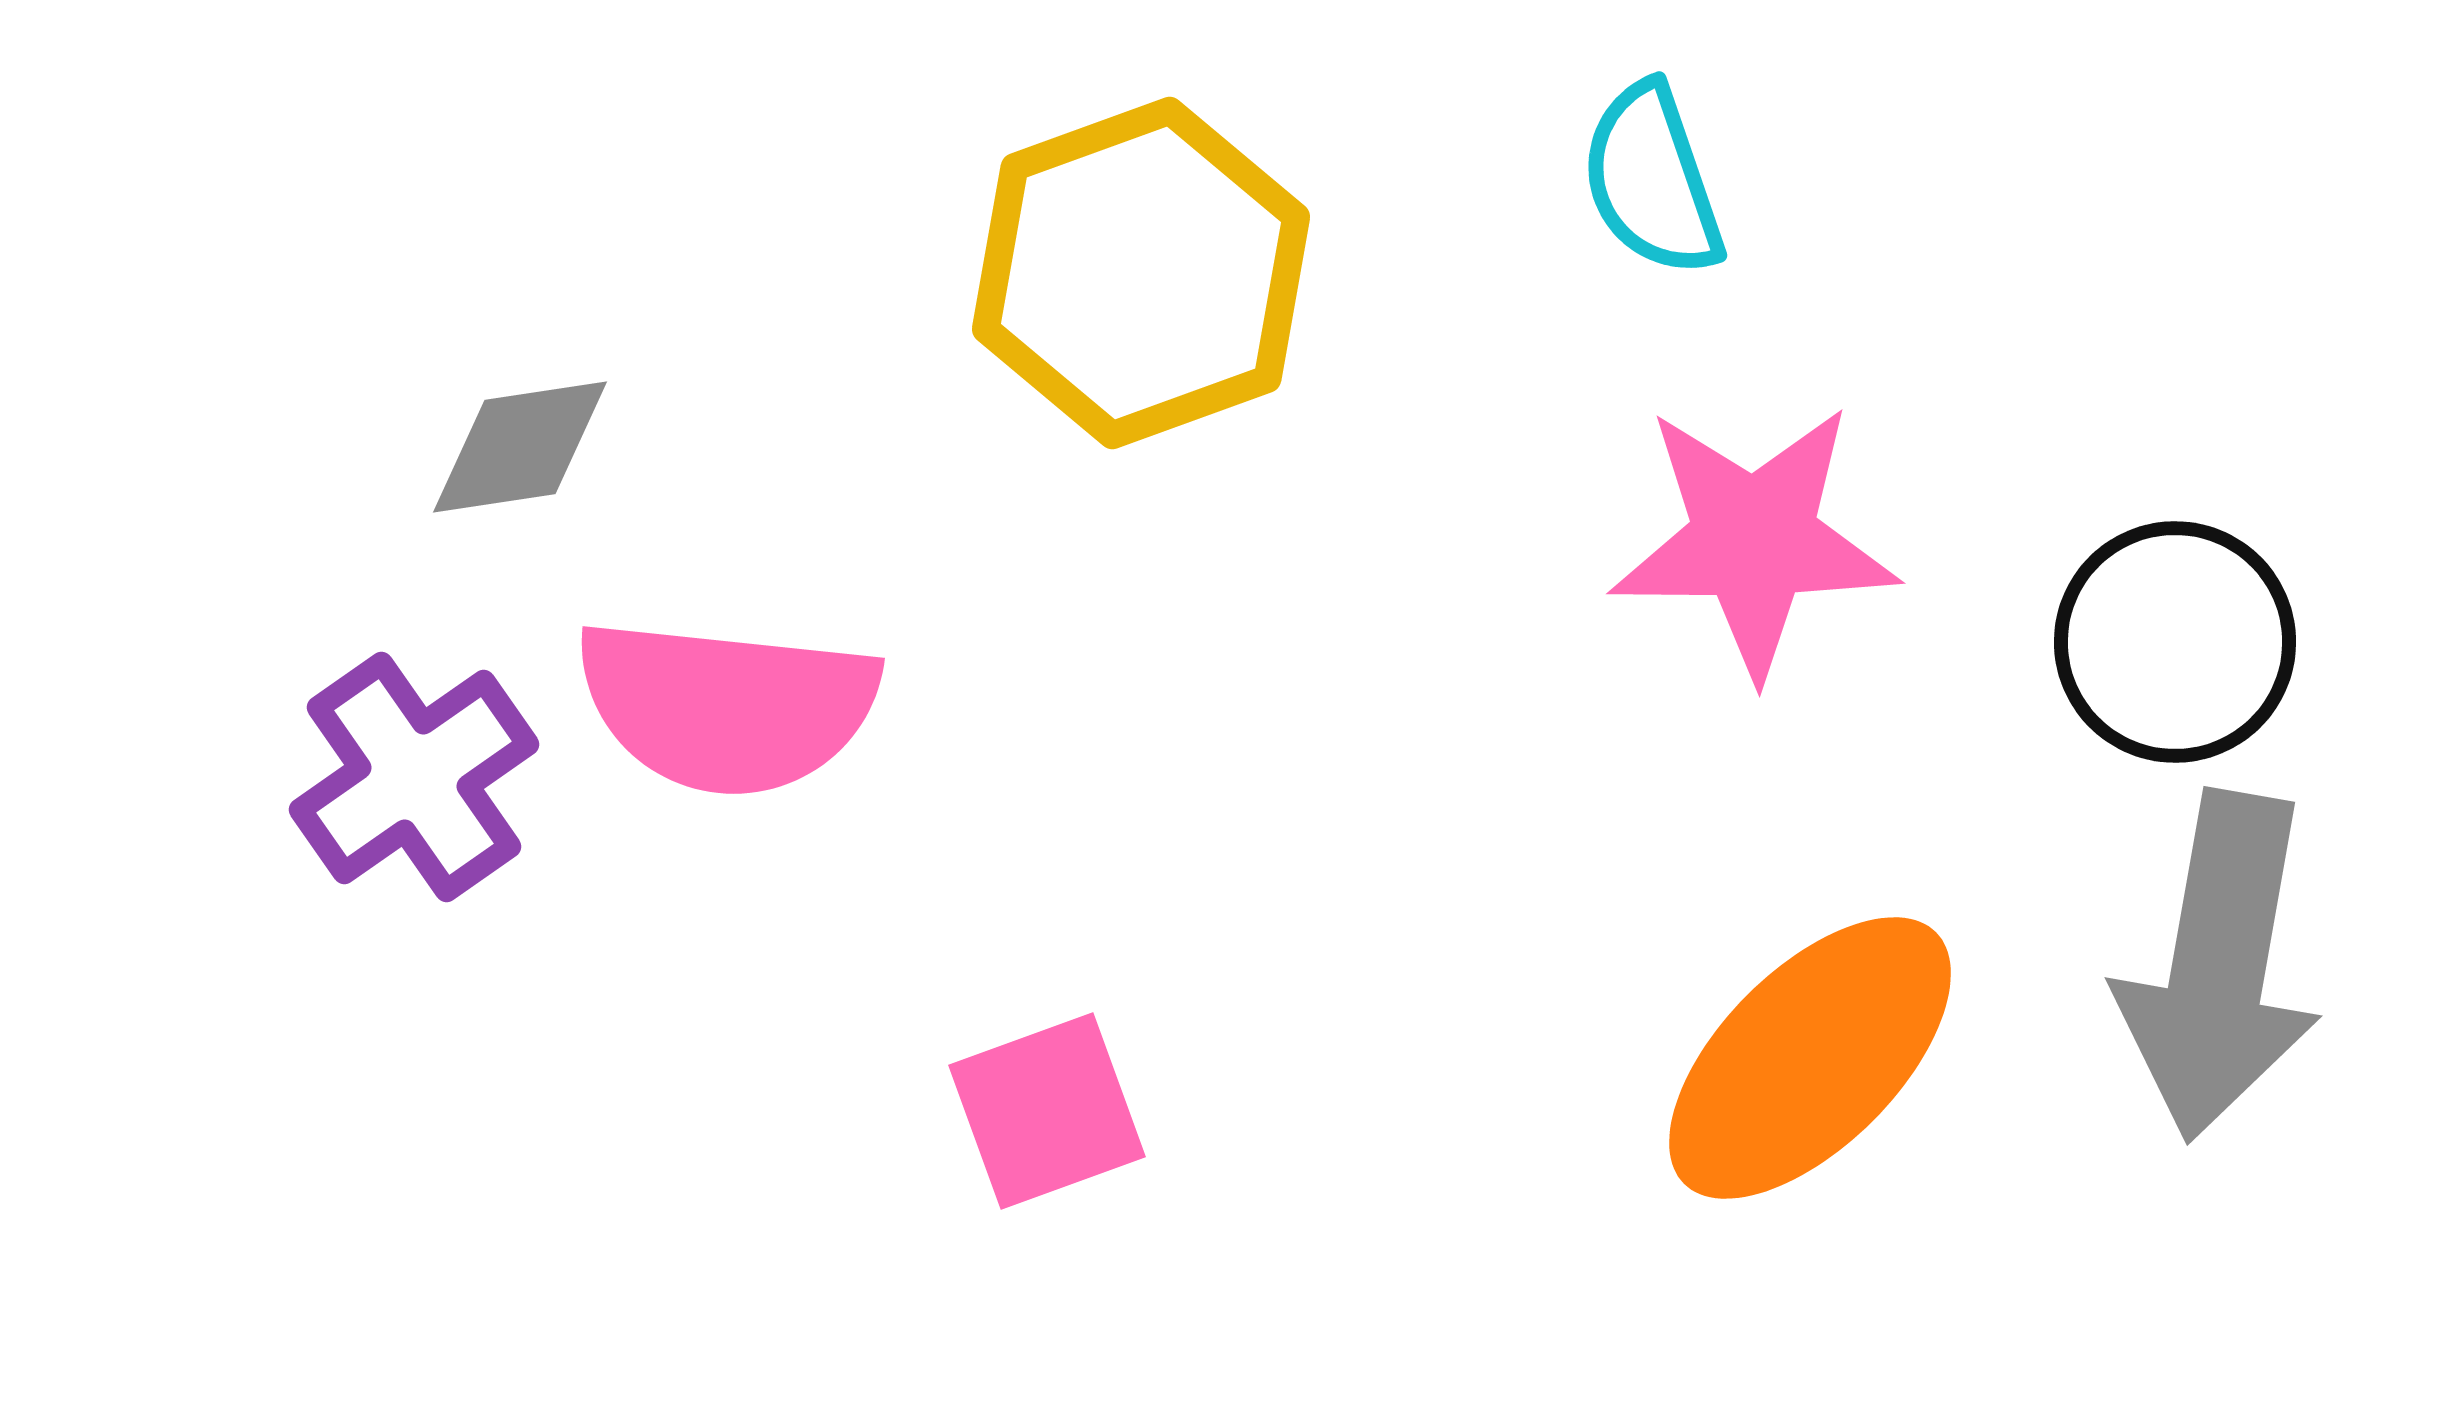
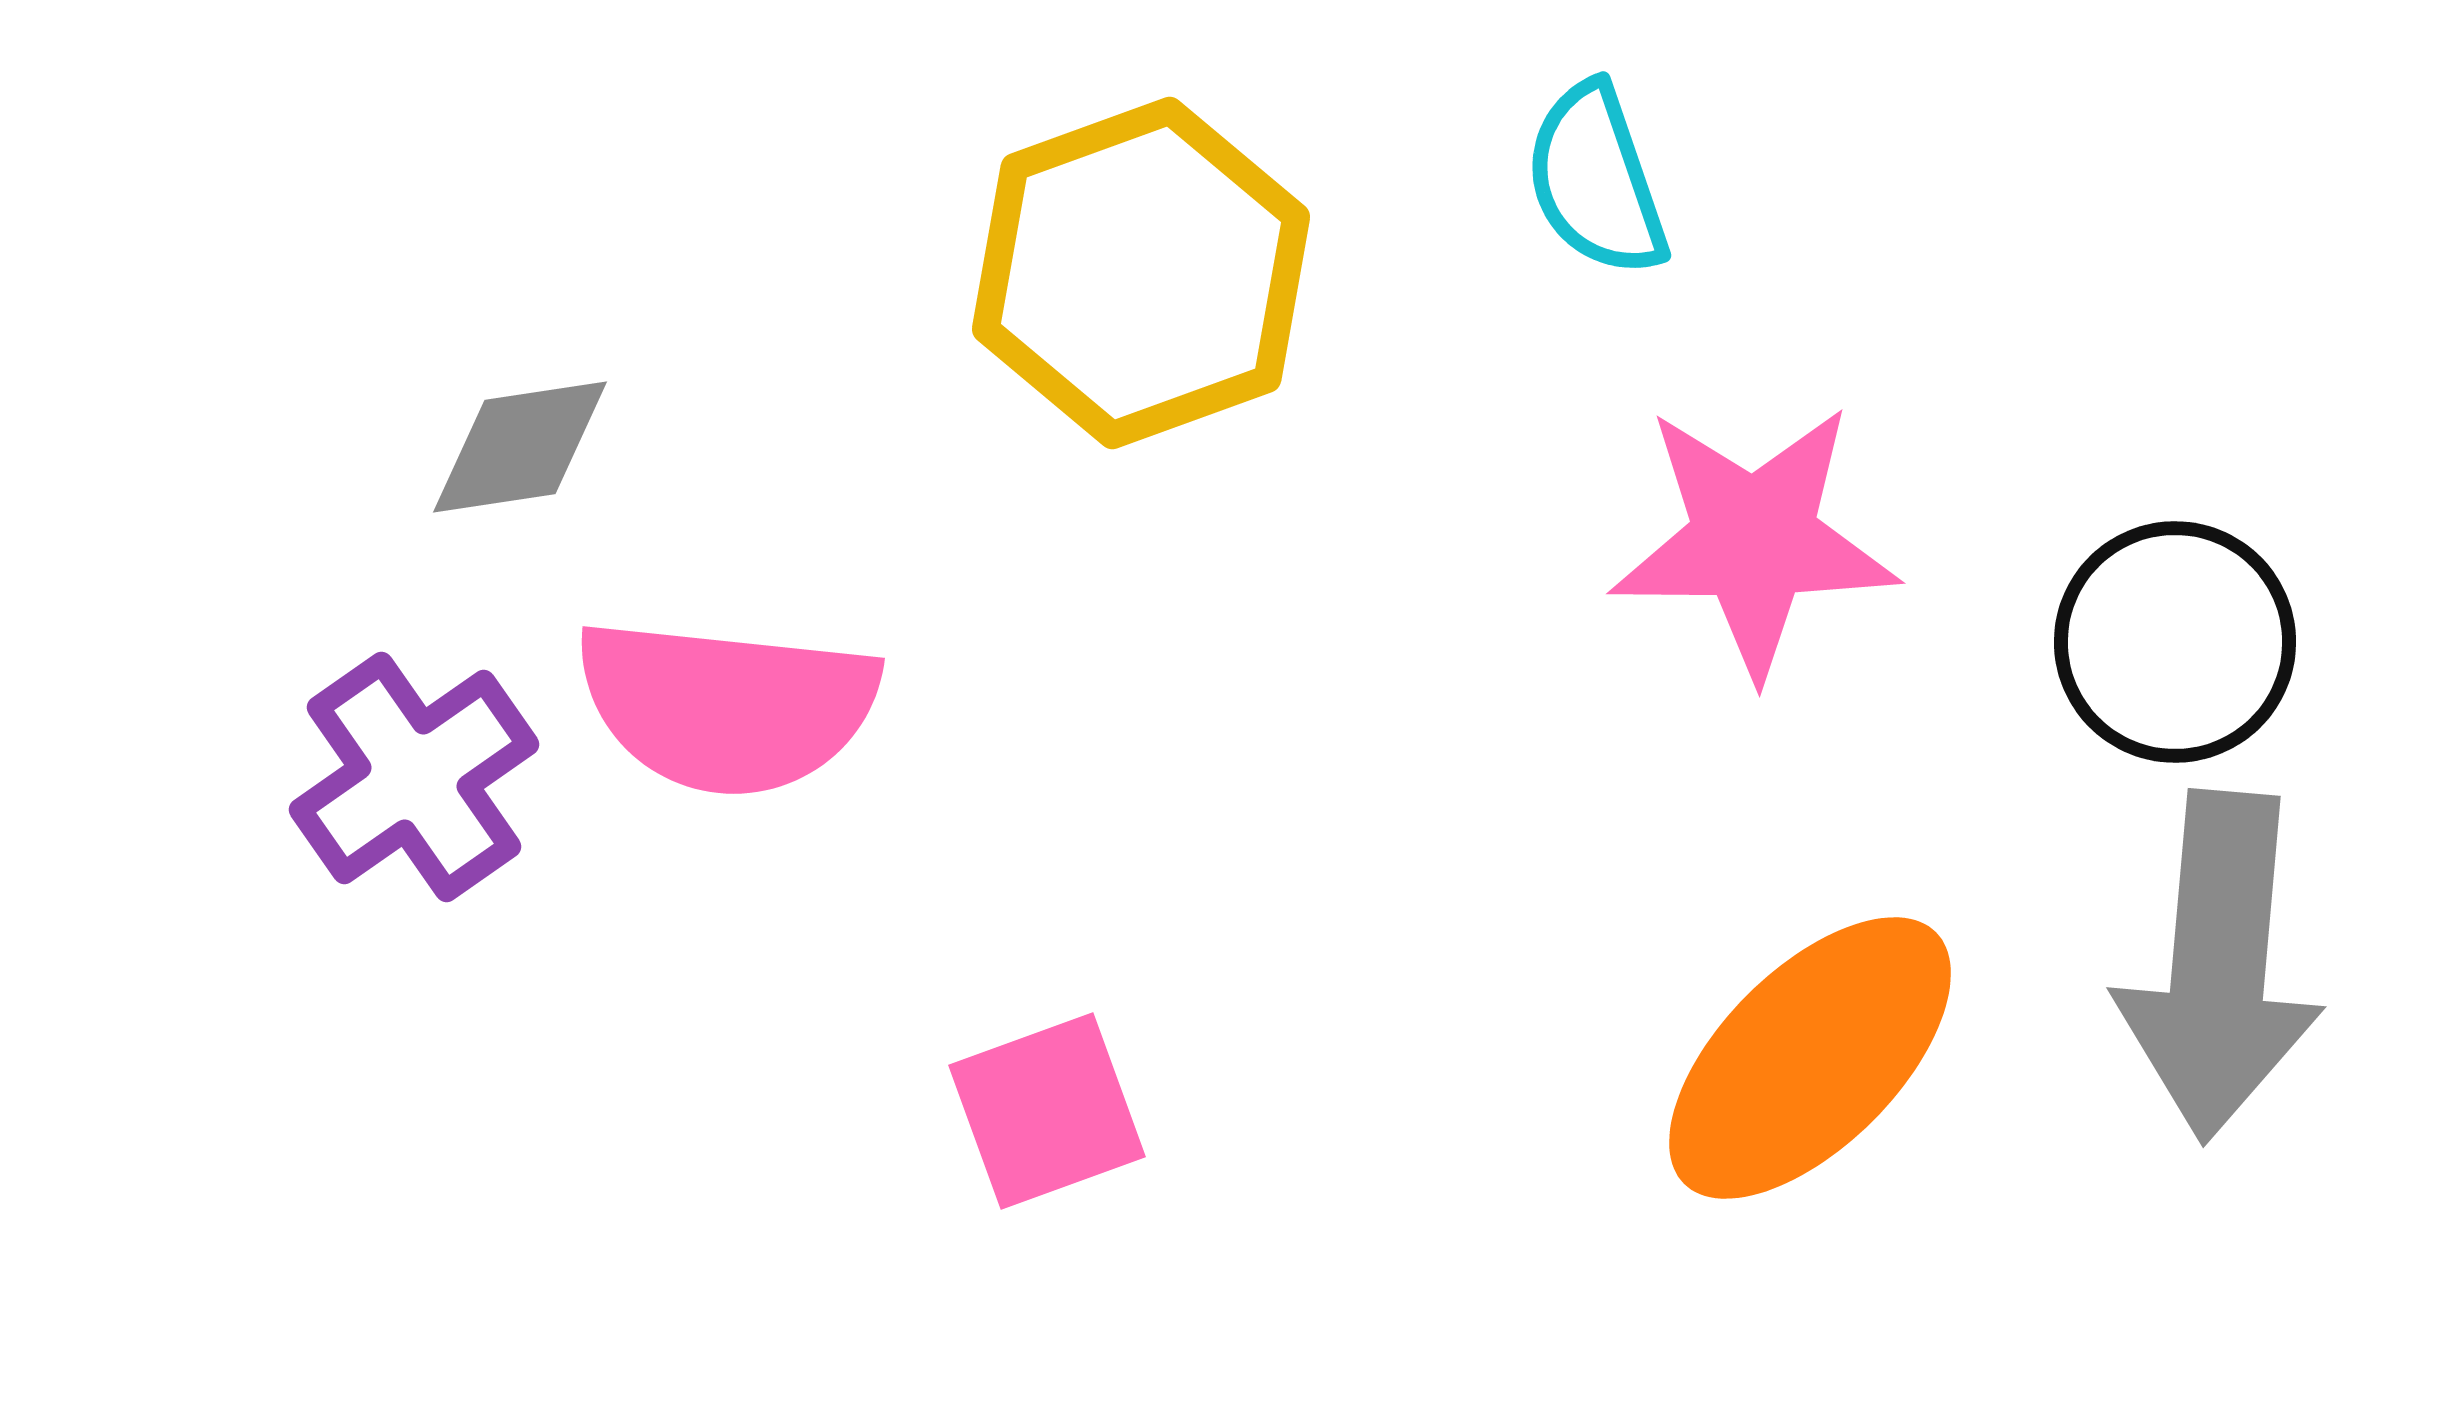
cyan semicircle: moved 56 px left
gray arrow: rotated 5 degrees counterclockwise
